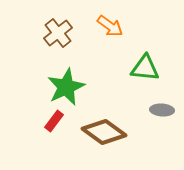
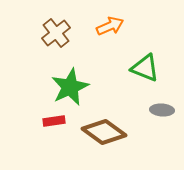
orange arrow: rotated 60 degrees counterclockwise
brown cross: moved 2 px left
green triangle: rotated 16 degrees clockwise
green star: moved 4 px right
red rectangle: rotated 45 degrees clockwise
